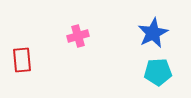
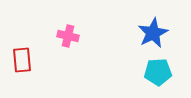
pink cross: moved 10 px left; rotated 30 degrees clockwise
